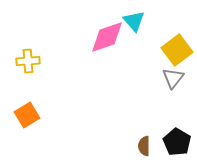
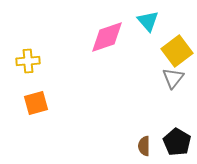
cyan triangle: moved 14 px right
yellow square: moved 1 px down
orange square: moved 9 px right, 12 px up; rotated 15 degrees clockwise
